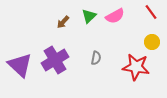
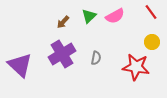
purple cross: moved 7 px right, 6 px up
